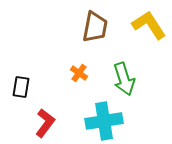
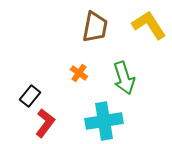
green arrow: moved 1 px up
black rectangle: moved 9 px right, 9 px down; rotated 30 degrees clockwise
